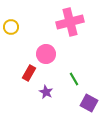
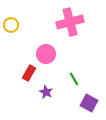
yellow circle: moved 2 px up
